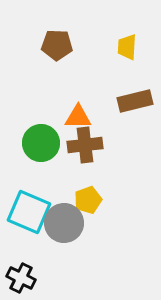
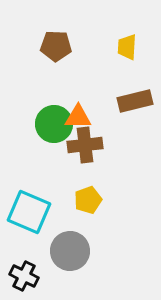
brown pentagon: moved 1 px left, 1 px down
green circle: moved 13 px right, 19 px up
gray circle: moved 6 px right, 28 px down
black cross: moved 3 px right, 2 px up
